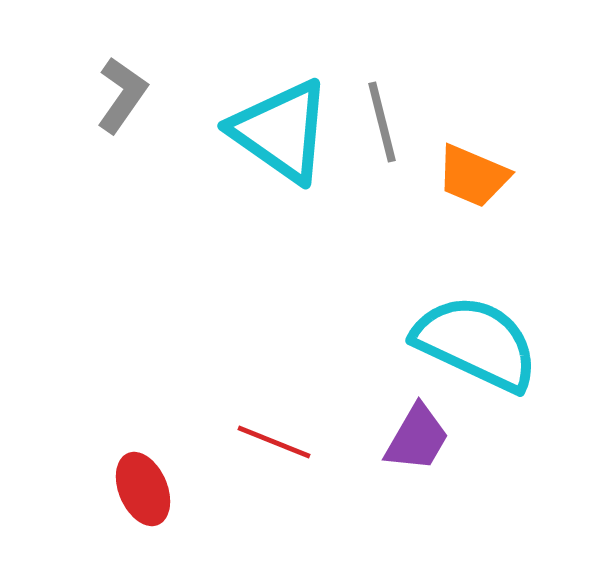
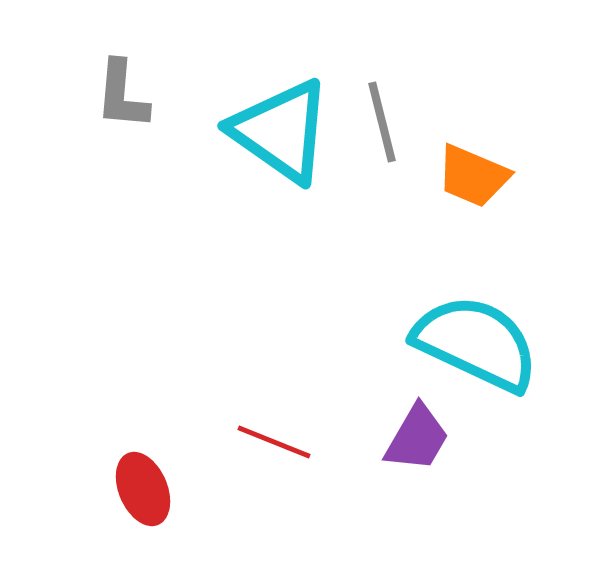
gray L-shape: rotated 150 degrees clockwise
